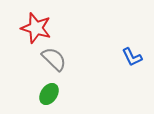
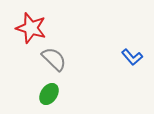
red star: moved 5 px left
blue L-shape: rotated 15 degrees counterclockwise
